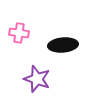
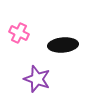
pink cross: rotated 18 degrees clockwise
